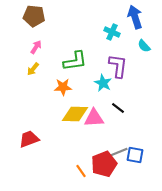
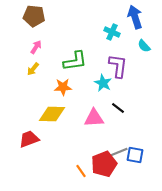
yellow diamond: moved 23 px left
